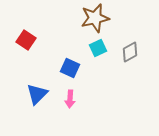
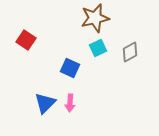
blue triangle: moved 8 px right, 9 px down
pink arrow: moved 4 px down
